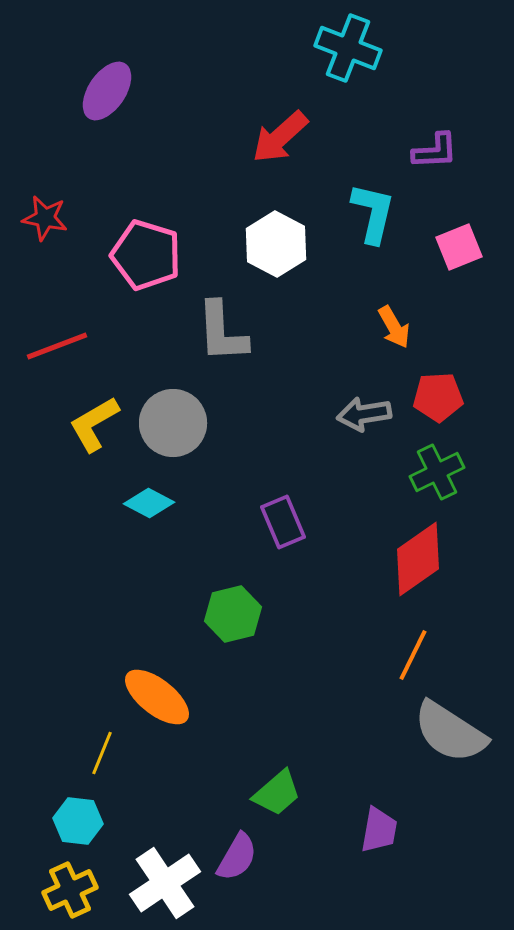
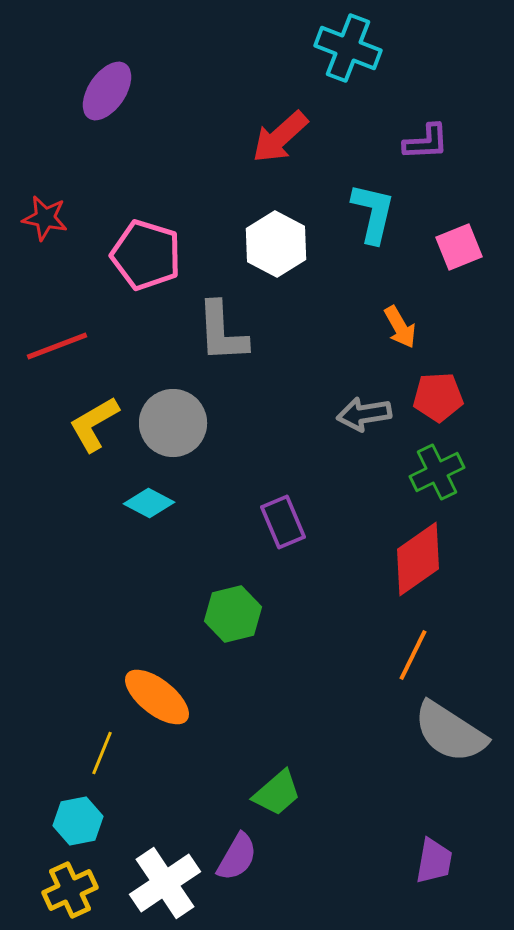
purple L-shape: moved 9 px left, 9 px up
orange arrow: moved 6 px right
cyan hexagon: rotated 18 degrees counterclockwise
purple trapezoid: moved 55 px right, 31 px down
